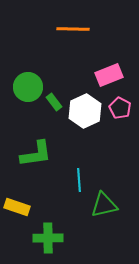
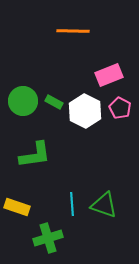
orange line: moved 2 px down
green circle: moved 5 px left, 14 px down
green rectangle: rotated 24 degrees counterclockwise
white hexagon: rotated 8 degrees counterclockwise
green L-shape: moved 1 px left, 1 px down
cyan line: moved 7 px left, 24 px down
green triangle: rotated 32 degrees clockwise
green cross: rotated 16 degrees counterclockwise
